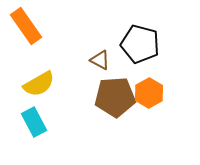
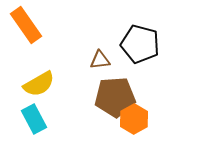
orange rectangle: moved 1 px up
brown triangle: rotated 35 degrees counterclockwise
orange hexagon: moved 15 px left, 26 px down
cyan rectangle: moved 3 px up
